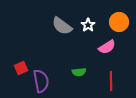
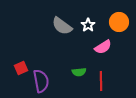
pink semicircle: moved 4 px left
red line: moved 10 px left
